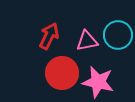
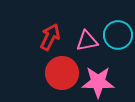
red arrow: moved 1 px right, 1 px down
pink star: rotated 12 degrees counterclockwise
